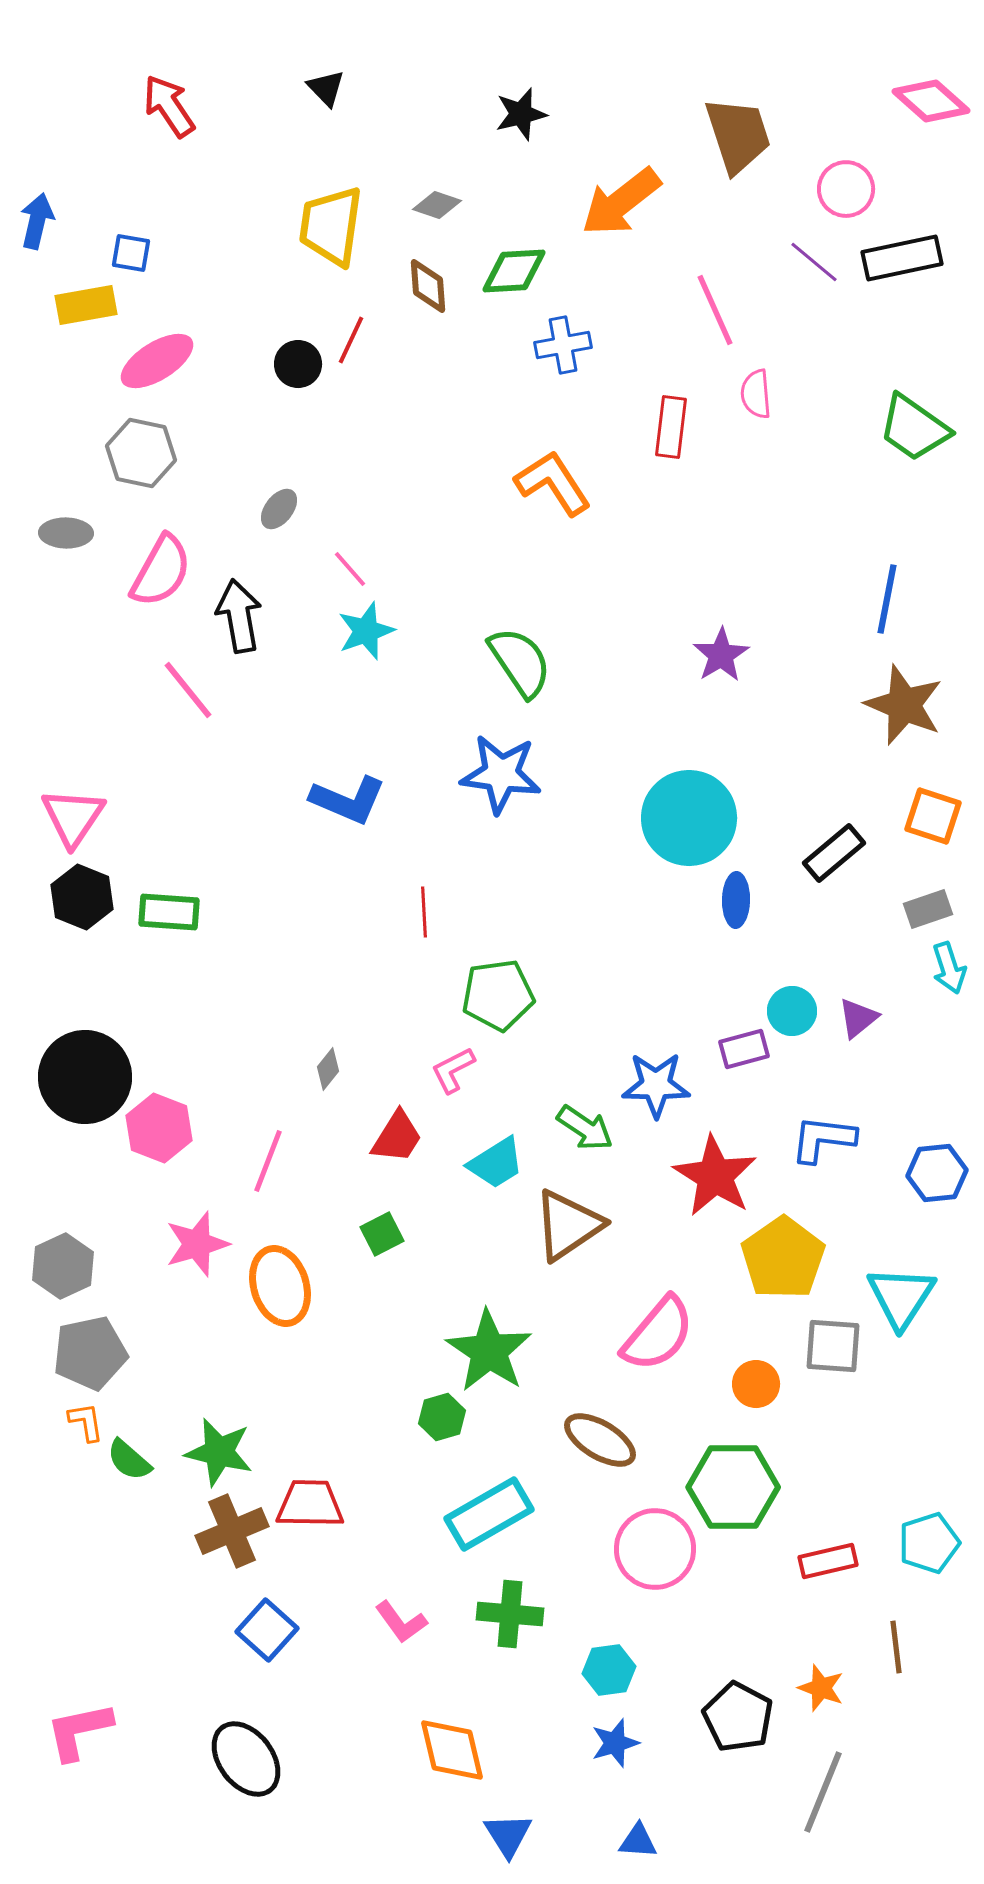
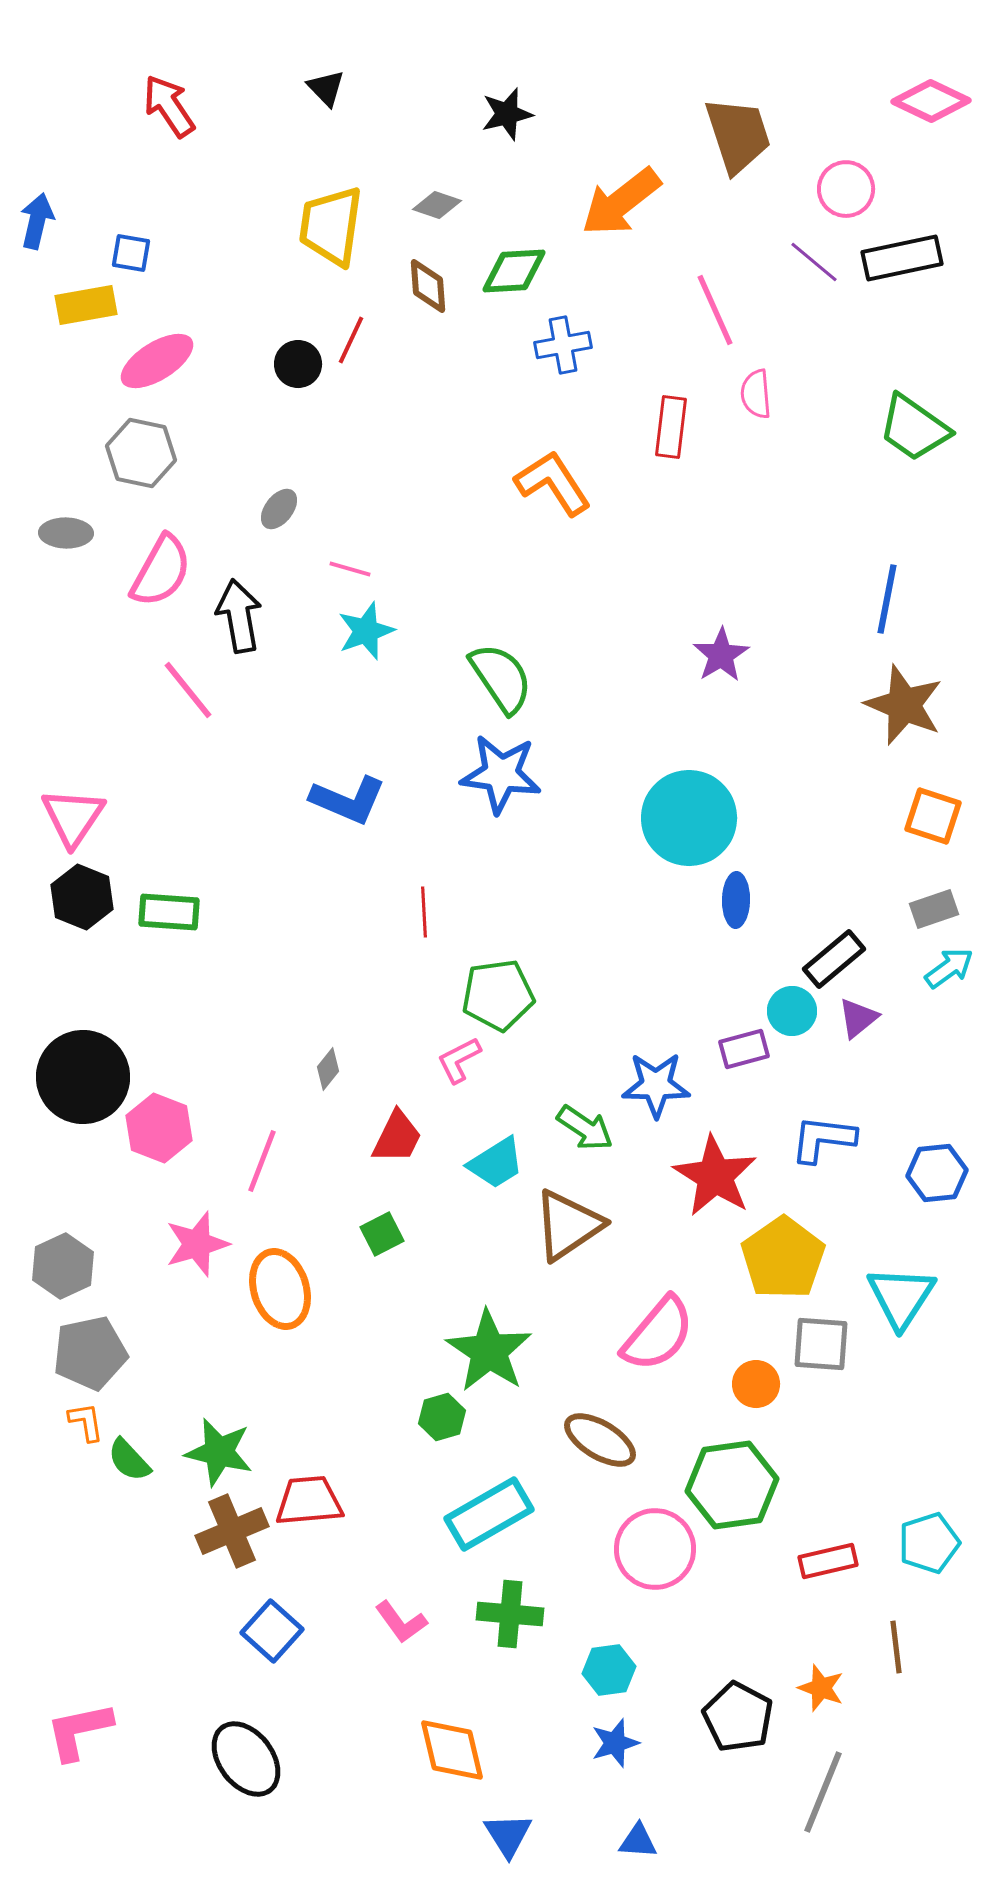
pink diamond at (931, 101): rotated 16 degrees counterclockwise
black star at (521, 114): moved 14 px left
pink line at (350, 569): rotated 33 degrees counterclockwise
green semicircle at (520, 662): moved 19 px left, 16 px down
black rectangle at (834, 853): moved 106 px down
gray rectangle at (928, 909): moved 6 px right
cyan arrow at (949, 968): rotated 108 degrees counterclockwise
pink L-shape at (453, 1070): moved 6 px right, 10 px up
black circle at (85, 1077): moved 2 px left
red trapezoid at (397, 1137): rotated 6 degrees counterclockwise
pink line at (268, 1161): moved 6 px left
orange ellipse at (280, 1286): moved 3 px down
gray square at (833, 1346): moved 12 px left, 2 px up
green semicircle at (129, 1460): rotated 6 degrees clockwise
green hexagon at (733, 1487): moved 1 px left, 2 px up; rotated 8 degrees counterclockwise
red trapezoid at (310, 1504): moved 1 px left, 3 px up; rotated 6 degrees counterclockwise
blue square at (267, 1630): moved 5 px right, 1 px down
